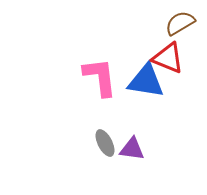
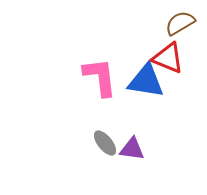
gray ellipse: rotated 12 degrees counterclockwise
